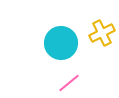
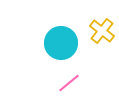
yellow cross: moved 2 px up; rotated 25 degrees counterclockwise
